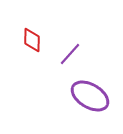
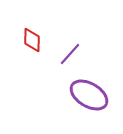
purple ellipse: moved 1 px left, 1 px up
